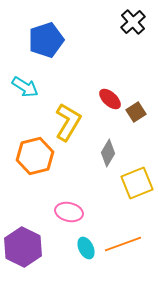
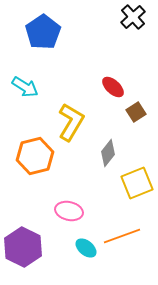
black cross: moved 5 px up
blue pentagon: moved 3 px left, 8 px up; rotated 16 degrees counterclockwise
red ellipse: moved 3 px right, 12 px up
yellow L-shape: moved 3 px right
gray diamond: rotated 8 degrees clockwise
pink ellipse: moved 1 px up
orange line: moved 1 px left, 8 px up
cyan ellipse: rotated 25 degrees counterclockwise
